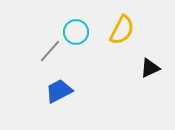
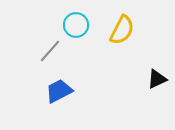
cyan circle: moved 7 px up
black triangle: moved 7 px right, 11 px down
